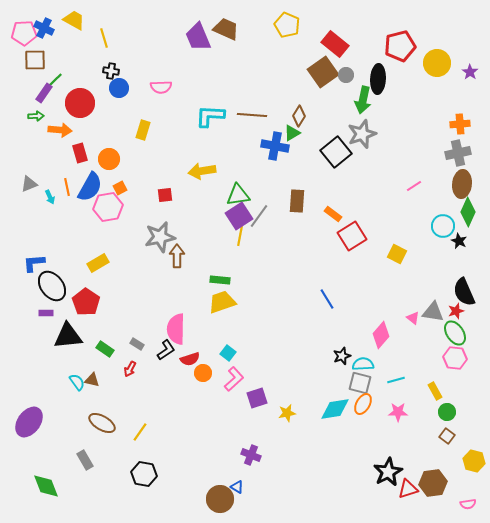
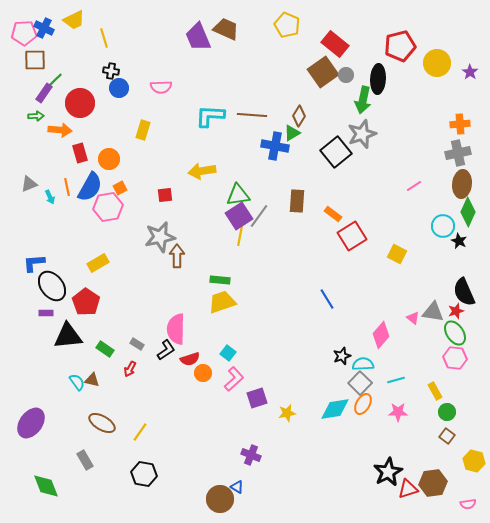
yellow trapezoid at (74, 20): rotated 125 degrees clockwise
gray square at (360, 383): rotated 30 degrees clockwise
purple ellipse at (29, 422): moved 2 px right, 1 px down
